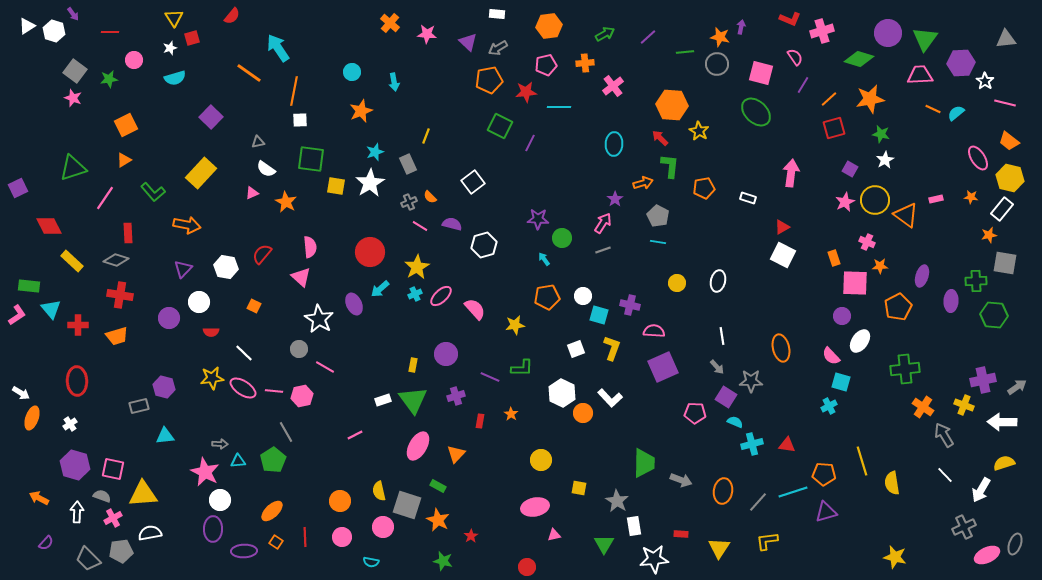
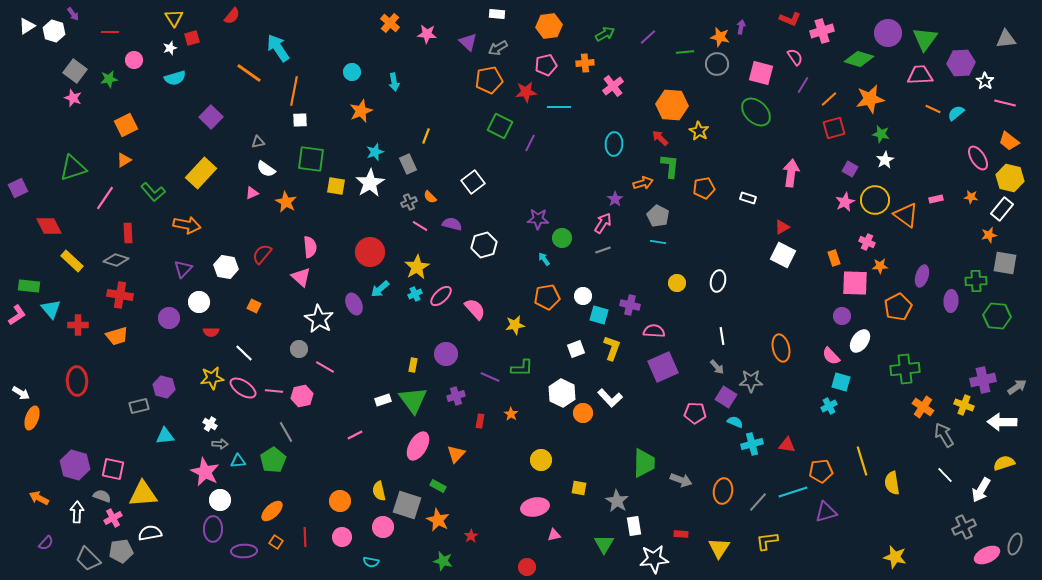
green hexagon at (994, 315): moved 3 px right, 1 px down
white cross at (70, 424): moved 140 px right; rotated 24 degrees counterclockwise
orange pentagon at (824, 474): moved 3 px left, 3 px up; rotated 10 degrees counterclockwise
